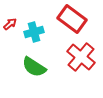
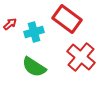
red rectangle: moved 5 px left
